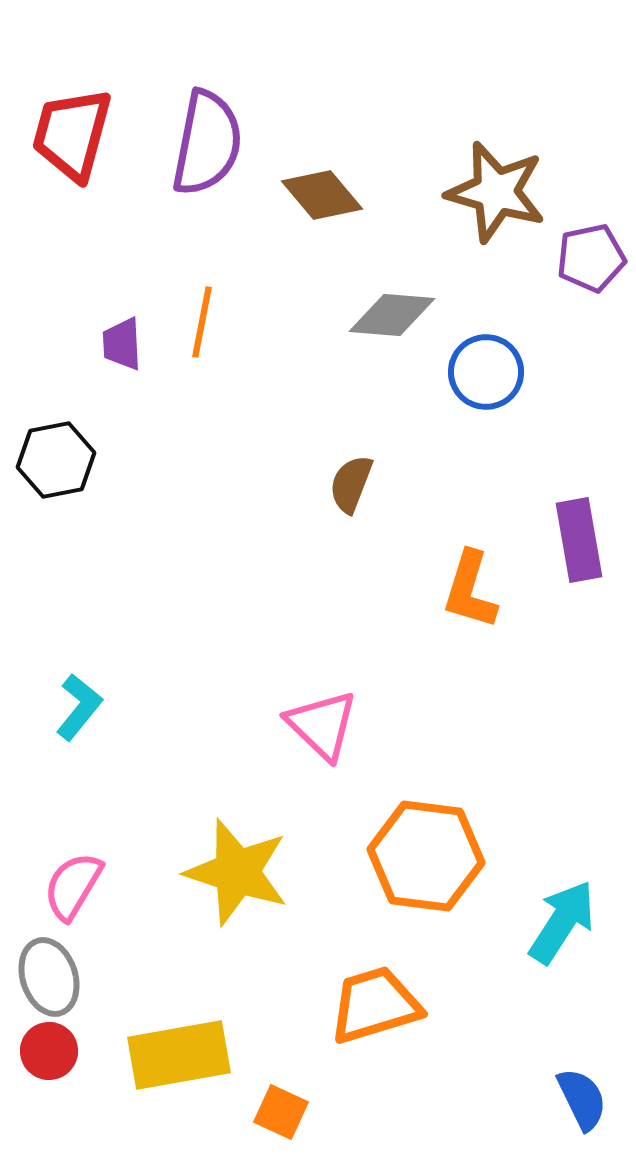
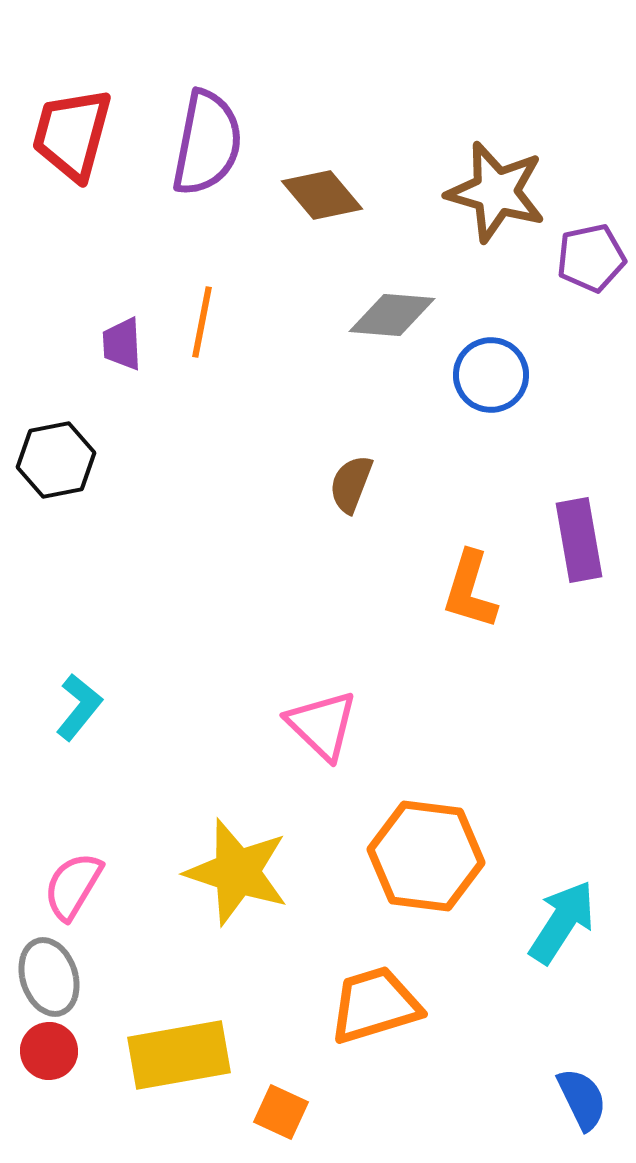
blue circle: moved 5 px right, 3 px down
